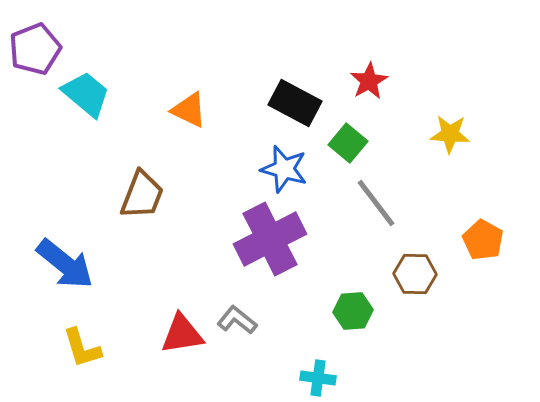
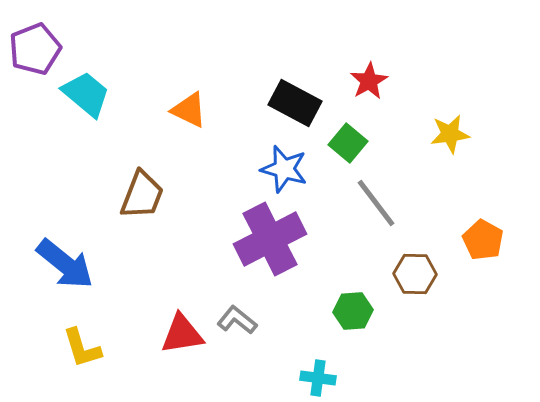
yellow star: rotated 12 degrees counterclockwise
